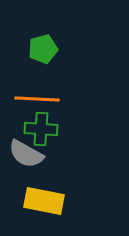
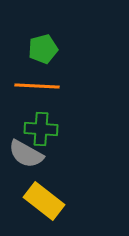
orange line: moved 13 px up
yellow rectangle: rotated 27 degrees clockwise
